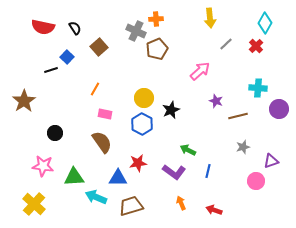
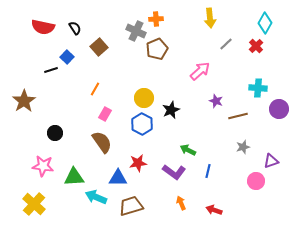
pink rectangle: rotated 72 degrees counterclockwise
